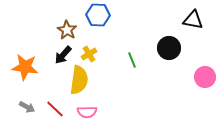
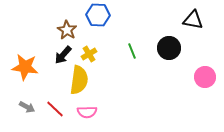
green line: moved 9 px up
